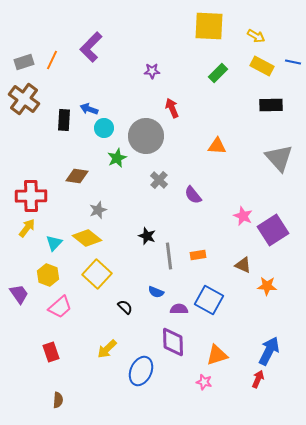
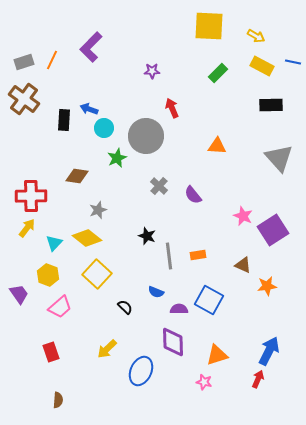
gray cross at (159, 180): moved 6 px down
orange star at (267, 286): rotated 12 degrees counterclockwise
